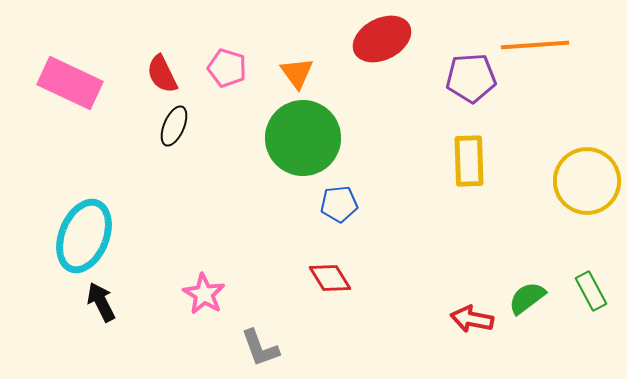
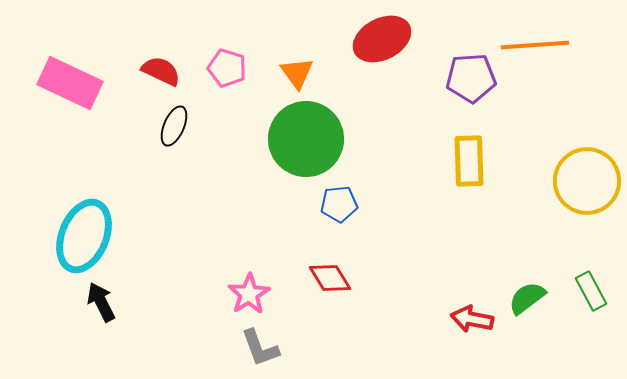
red semicircle: moved 1 px left, 3 px up; rotated 141 degrees clockwise
green circle: moved 3 px right, 1 px down
pink star: moved 45 px right; rotated 9 degrees clockwise
